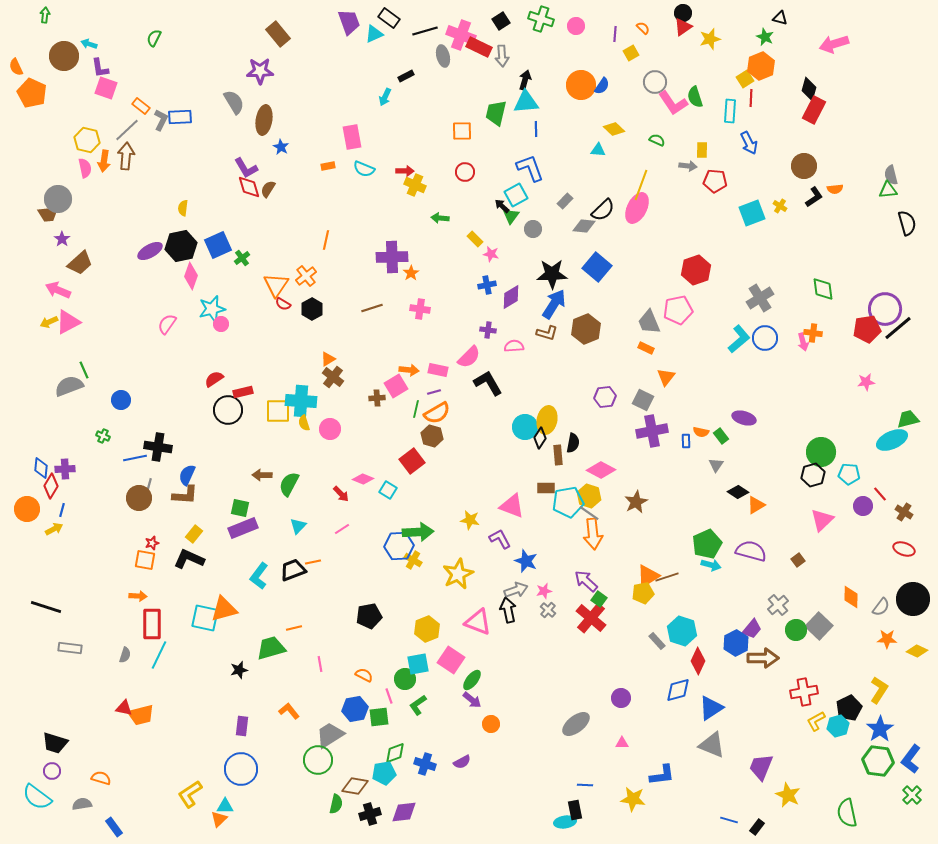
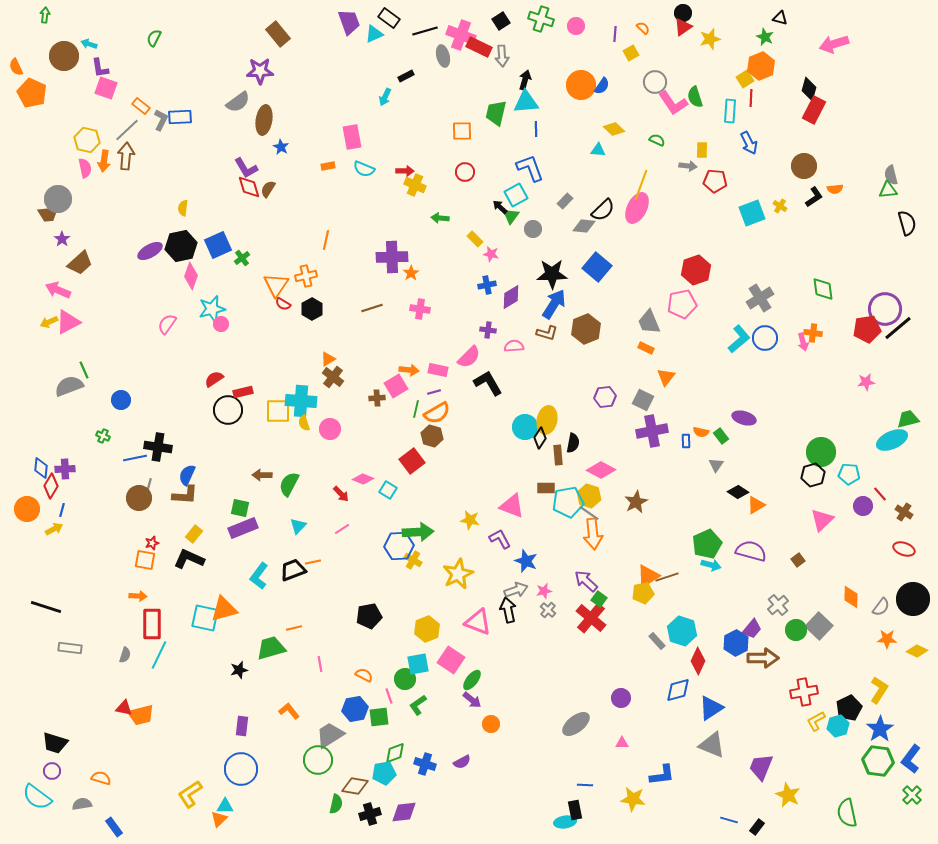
gray semicircle at (234, 102): moved 4 px right; rotated 85 degrees clockwise
black arrow at (502, 206): moved 2 px left, 1 px down
orange cross at (306, 276): rotated 25 degrees clockwise
pink pentagon at (678, 310): moved 4 px right, 6 px up
